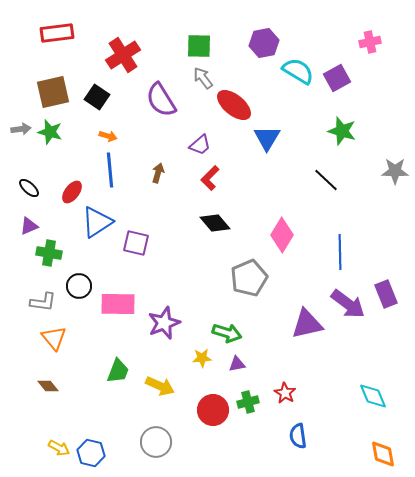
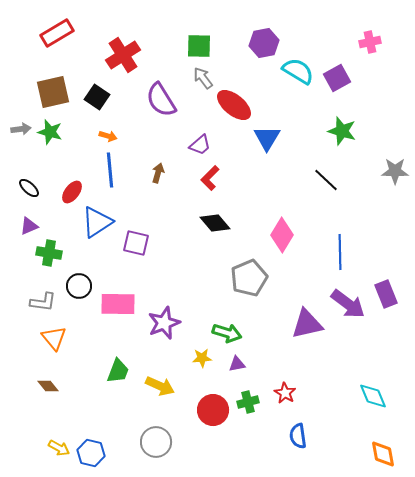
red rectangle at (57, 33): rotated 24 degrees counterclockwise
